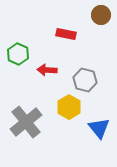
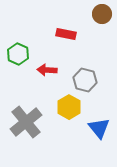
brown circle: moved 1 px right, 1 px up
